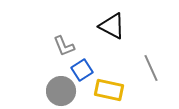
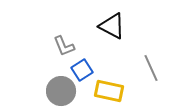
yellow rectangle: moved 1 px down
